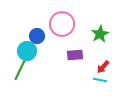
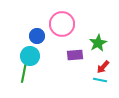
green star: moved 2 px left, 9 px down
cyan circle: moved 3 px right, 5 px down
green line: moved 4 px right, 2 px down; rotated 15 degrees counterclockwise
